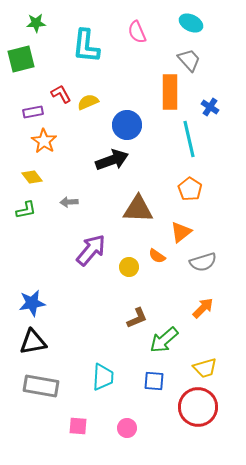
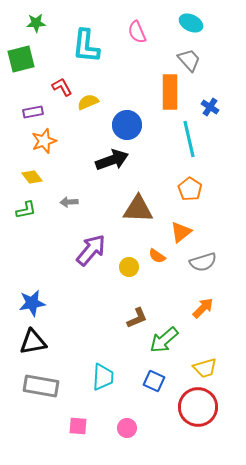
red L-shape: moved 1 px right, 7 px up
orange star: rotated 20 degrees clockwise
blue square: rotated 20 degrees clockwise
